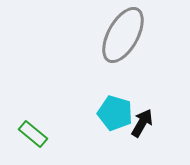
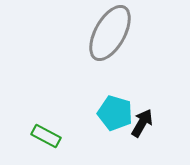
gray ellipse: moved 13 px left, 2 px up
green rectangle: moved 13 px right, 2 px down; rotated 12 degrees counterclockwise
